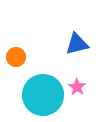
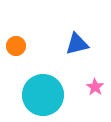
orange circle: moved 11 px up
pink star: moved 18 px right
